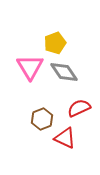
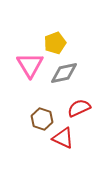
pink triangle: moved 2 px up
gray diamond: moved 1 px down; rotated 68 degrees counterclockwise
brown hexagon: rotated 20 degrees counterclockwise
red triangle: moved 2 px left
